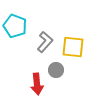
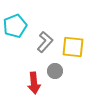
cyan pentagon: rotated 30 degrees clockwise
gray circle: moved 1 px left, 1 px down
red arrow: moved 3 px left, 1 px up
